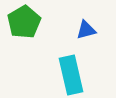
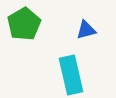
green pentagon: moved 2 px down
